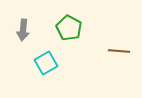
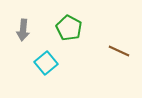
brown line: rotated 20 degrees clockwise
cyan square: rotated 10 degrees counterclockwise
